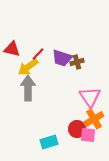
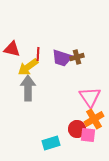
red line: rotated 40 degrees counterclockwise
brown cross: moved 5 px up
cyan rectangle: moved 2 px right, 1 px down
